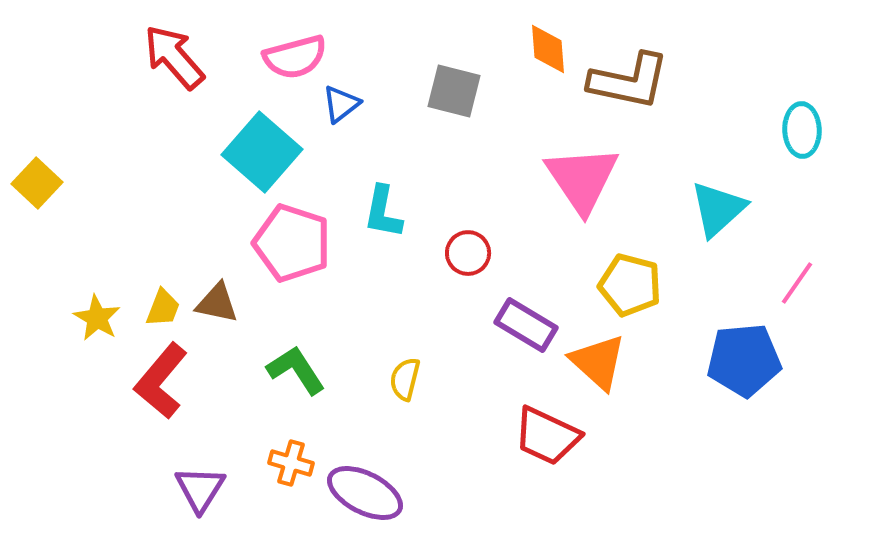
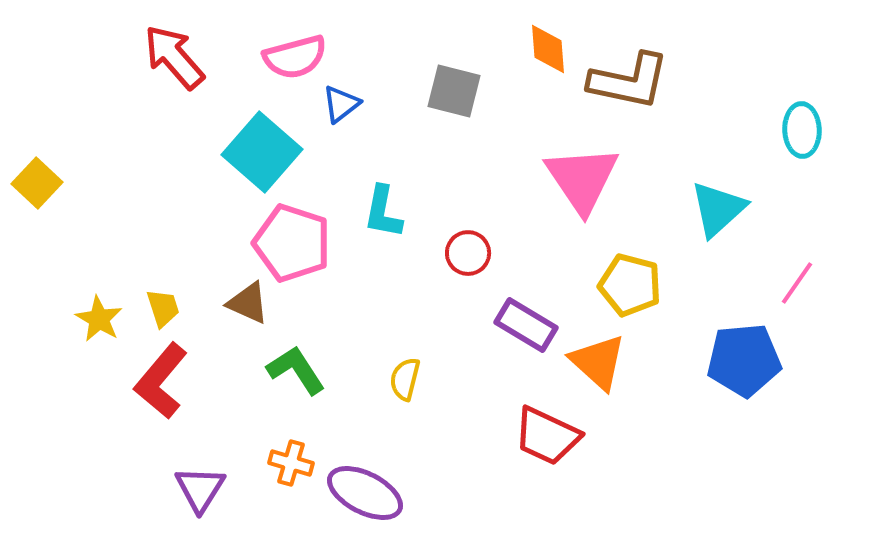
brown triangle: moved 31 px right; rotated 12 degrees clockwise
yellow trapezoid: rotated 39 degrees counterclockwise
yellow star: moved 2 px right, 1 px down
